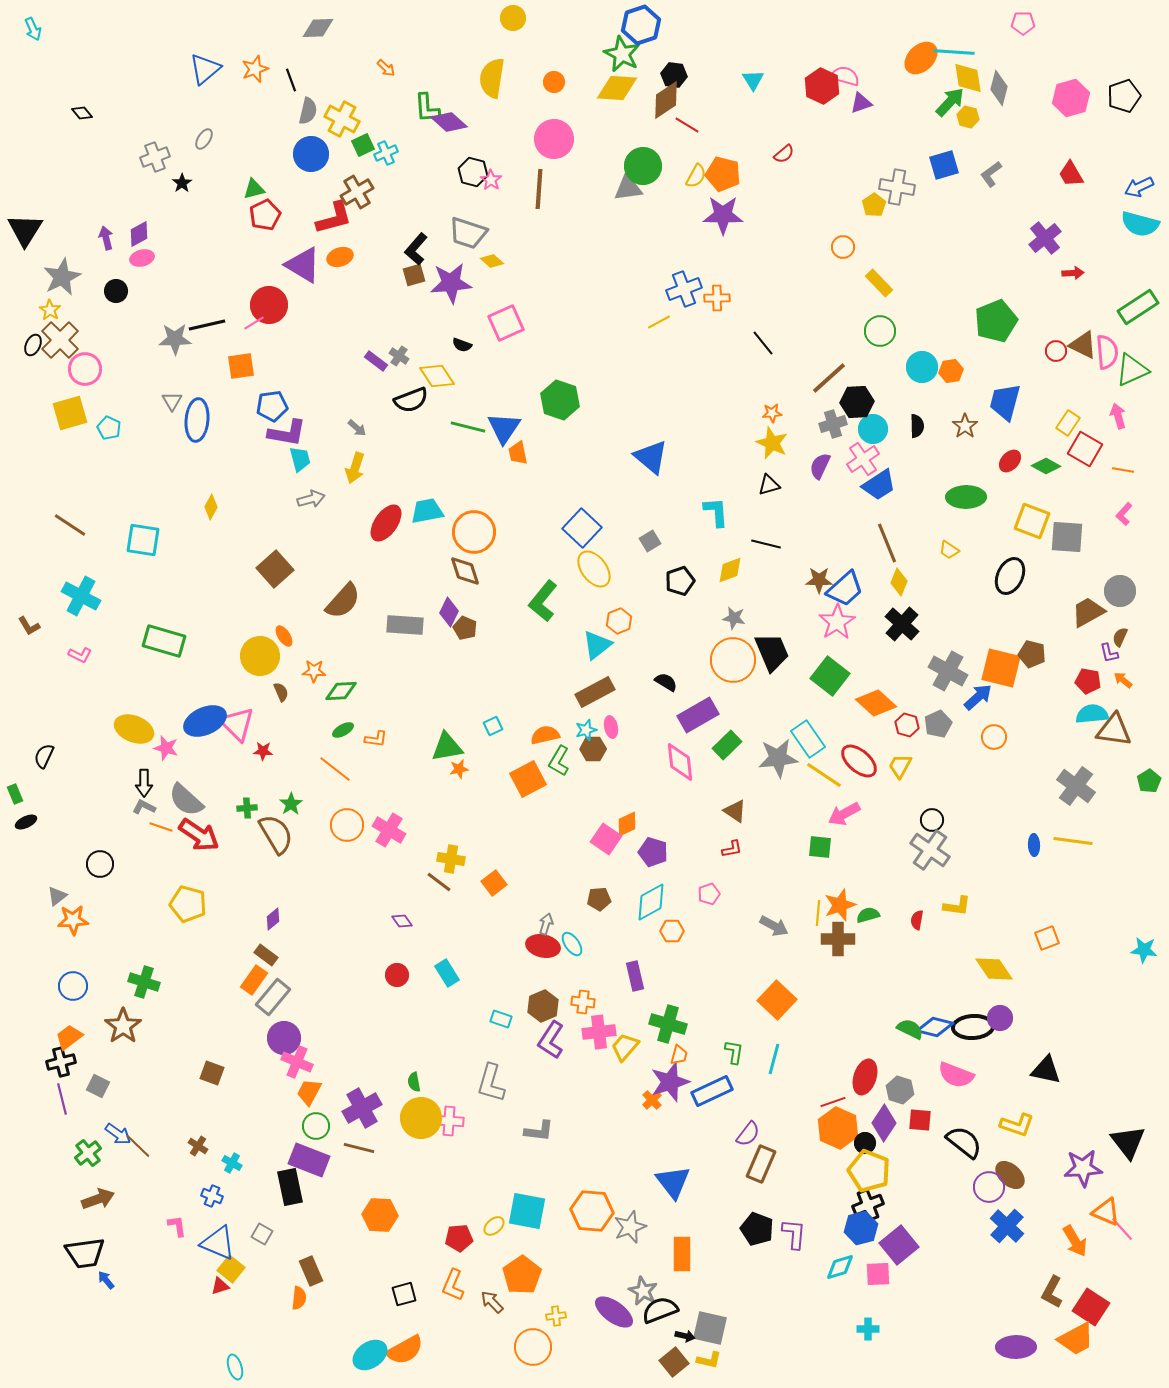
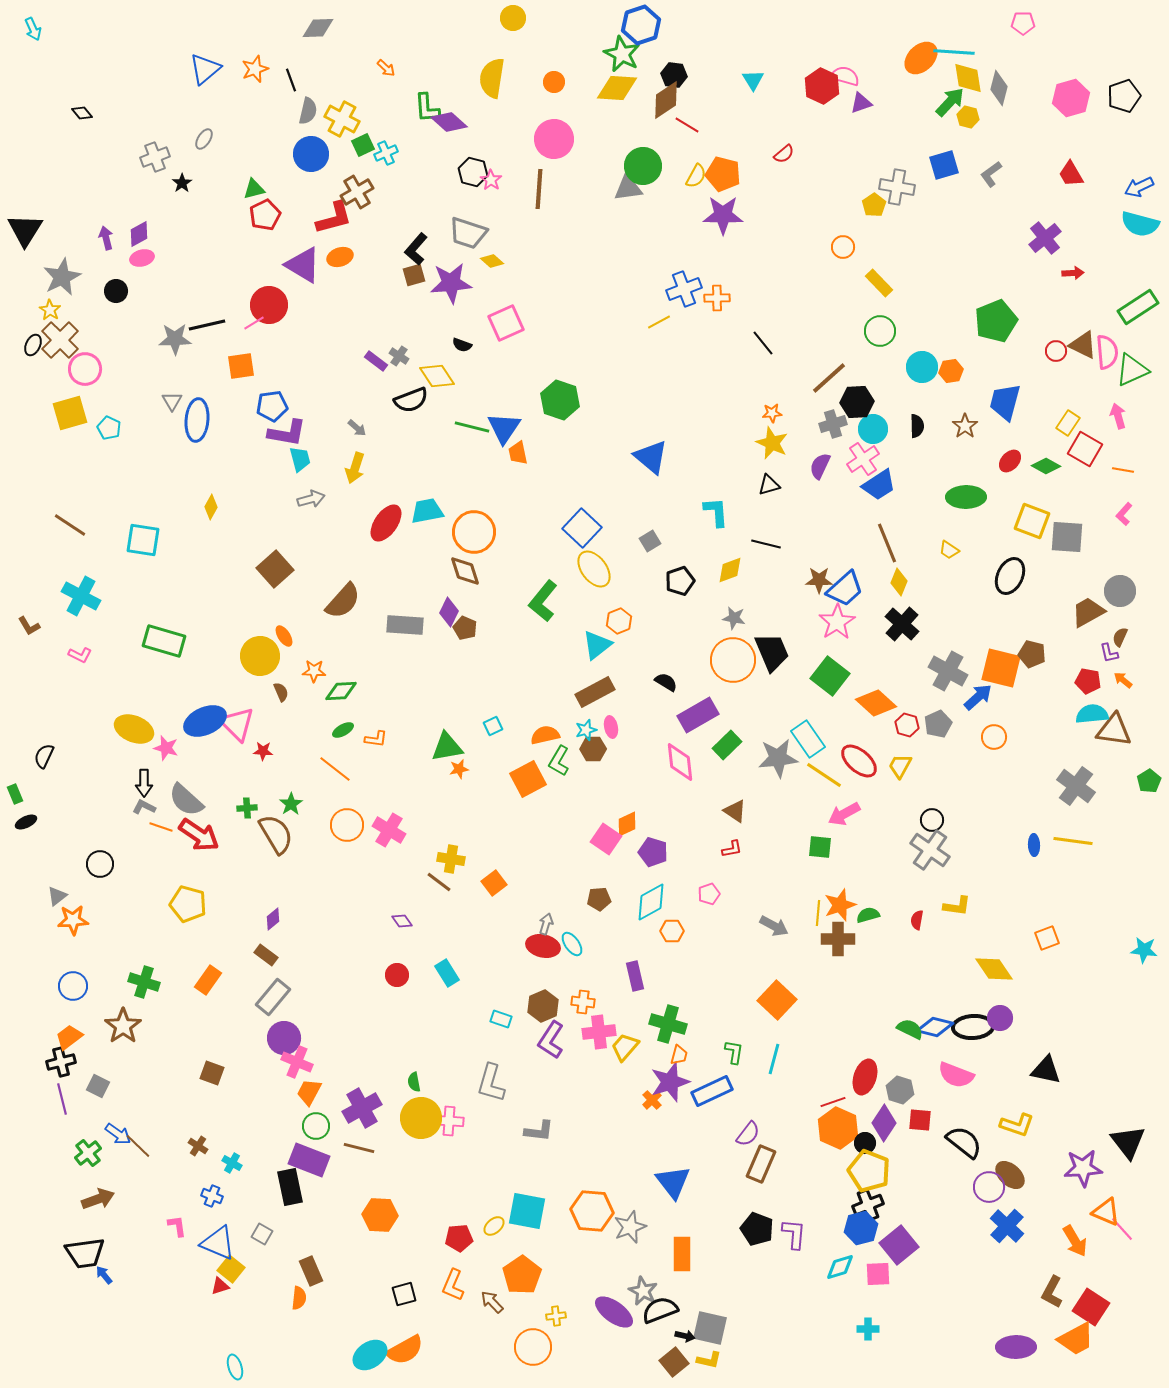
green line at (468, 427): moved 4 px right
orange rectangle at (254, 980): moved 46 px left
blue arrow at (106, 1280): moved 2 px left, 5 px up
